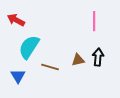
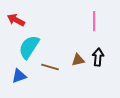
blue triangle: moved 1 px right; rotated 42 degrees clockwise
